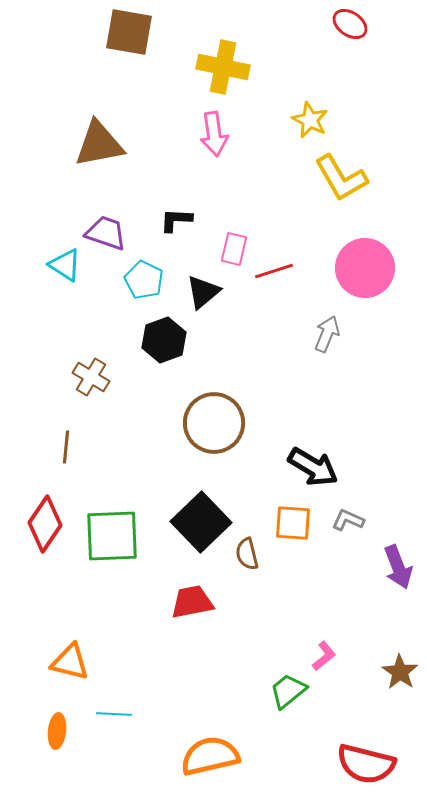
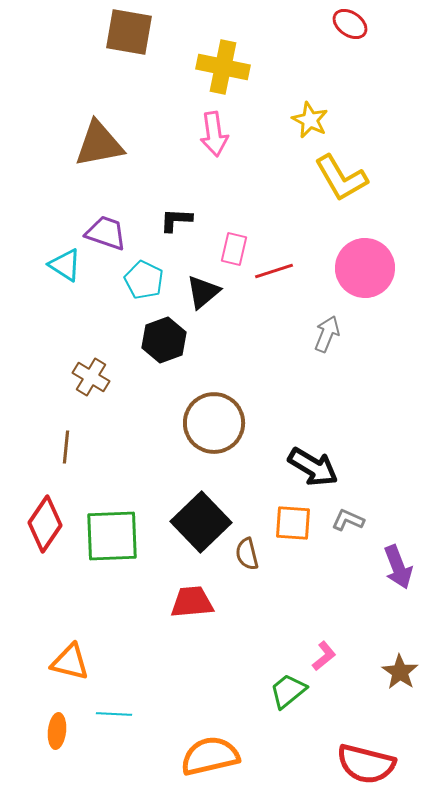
red trapezoid: rotated 6 degrees clockwise
